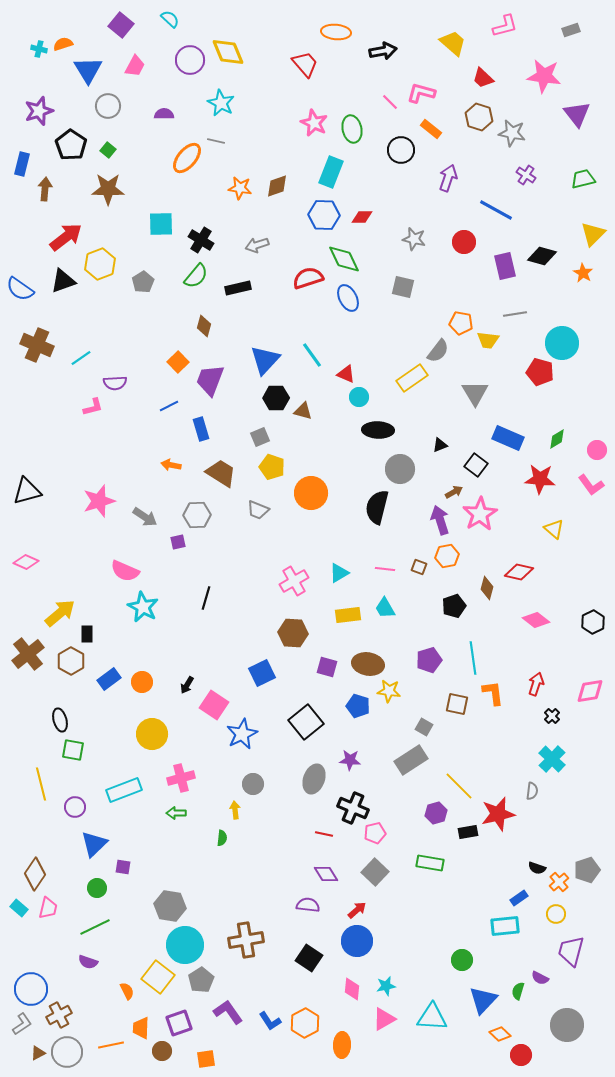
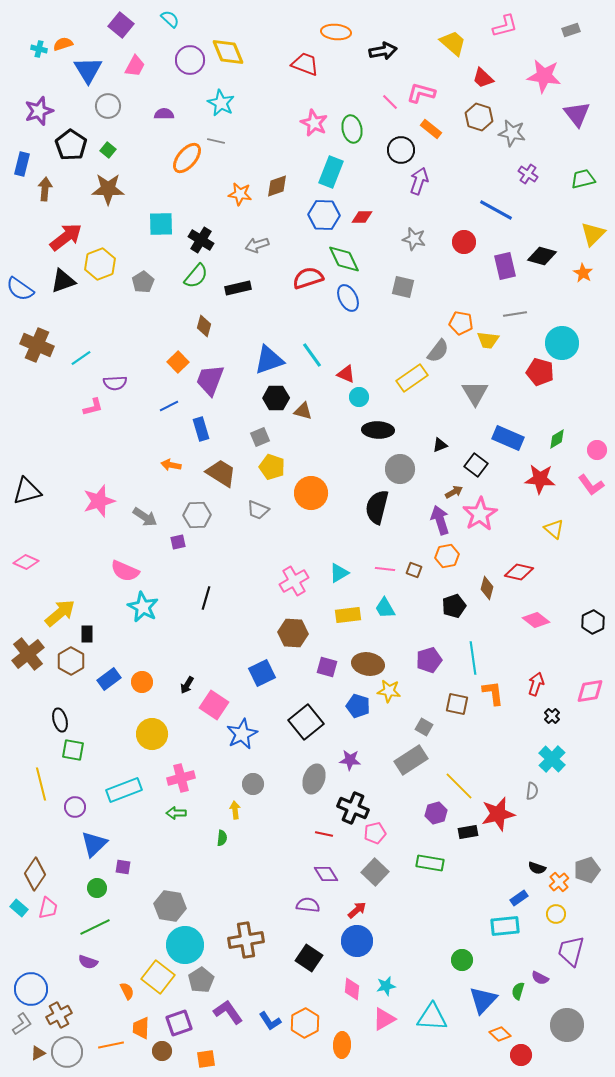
red trapezoid at (305, 64): rotated 28 degrees counterclockwise
purple cross at (526, 175): moved 2 px right, 1 px up
purple arrow at (448, 178): moved 29 px left, 3 px down
orange star at (240, 188): moved 6 px down
blue triangle at (265, 360): moved 4 px right; rotated 28 degrees clockwise
brown square at (419, 567): moved 5 px left, 3 px down
